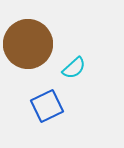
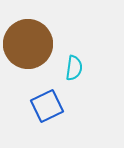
cyan semicircle: rotated 40 degrees counterclockwise
